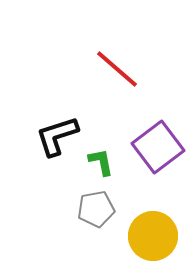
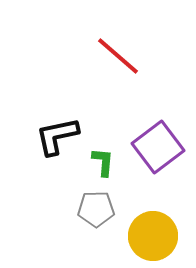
red line: moved 1 px right, 13 px up
black L-shape: rotated 6 degrees clockwise
green L-shape: moved 2 px right; rotated 16 degrees clockwise
gray pentagon: rotated 9 degrees clockwise
